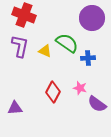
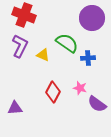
purple L-shape: rotated 15 degrees clockwise
yellow triangle: moved 2 px left, 4 px down
